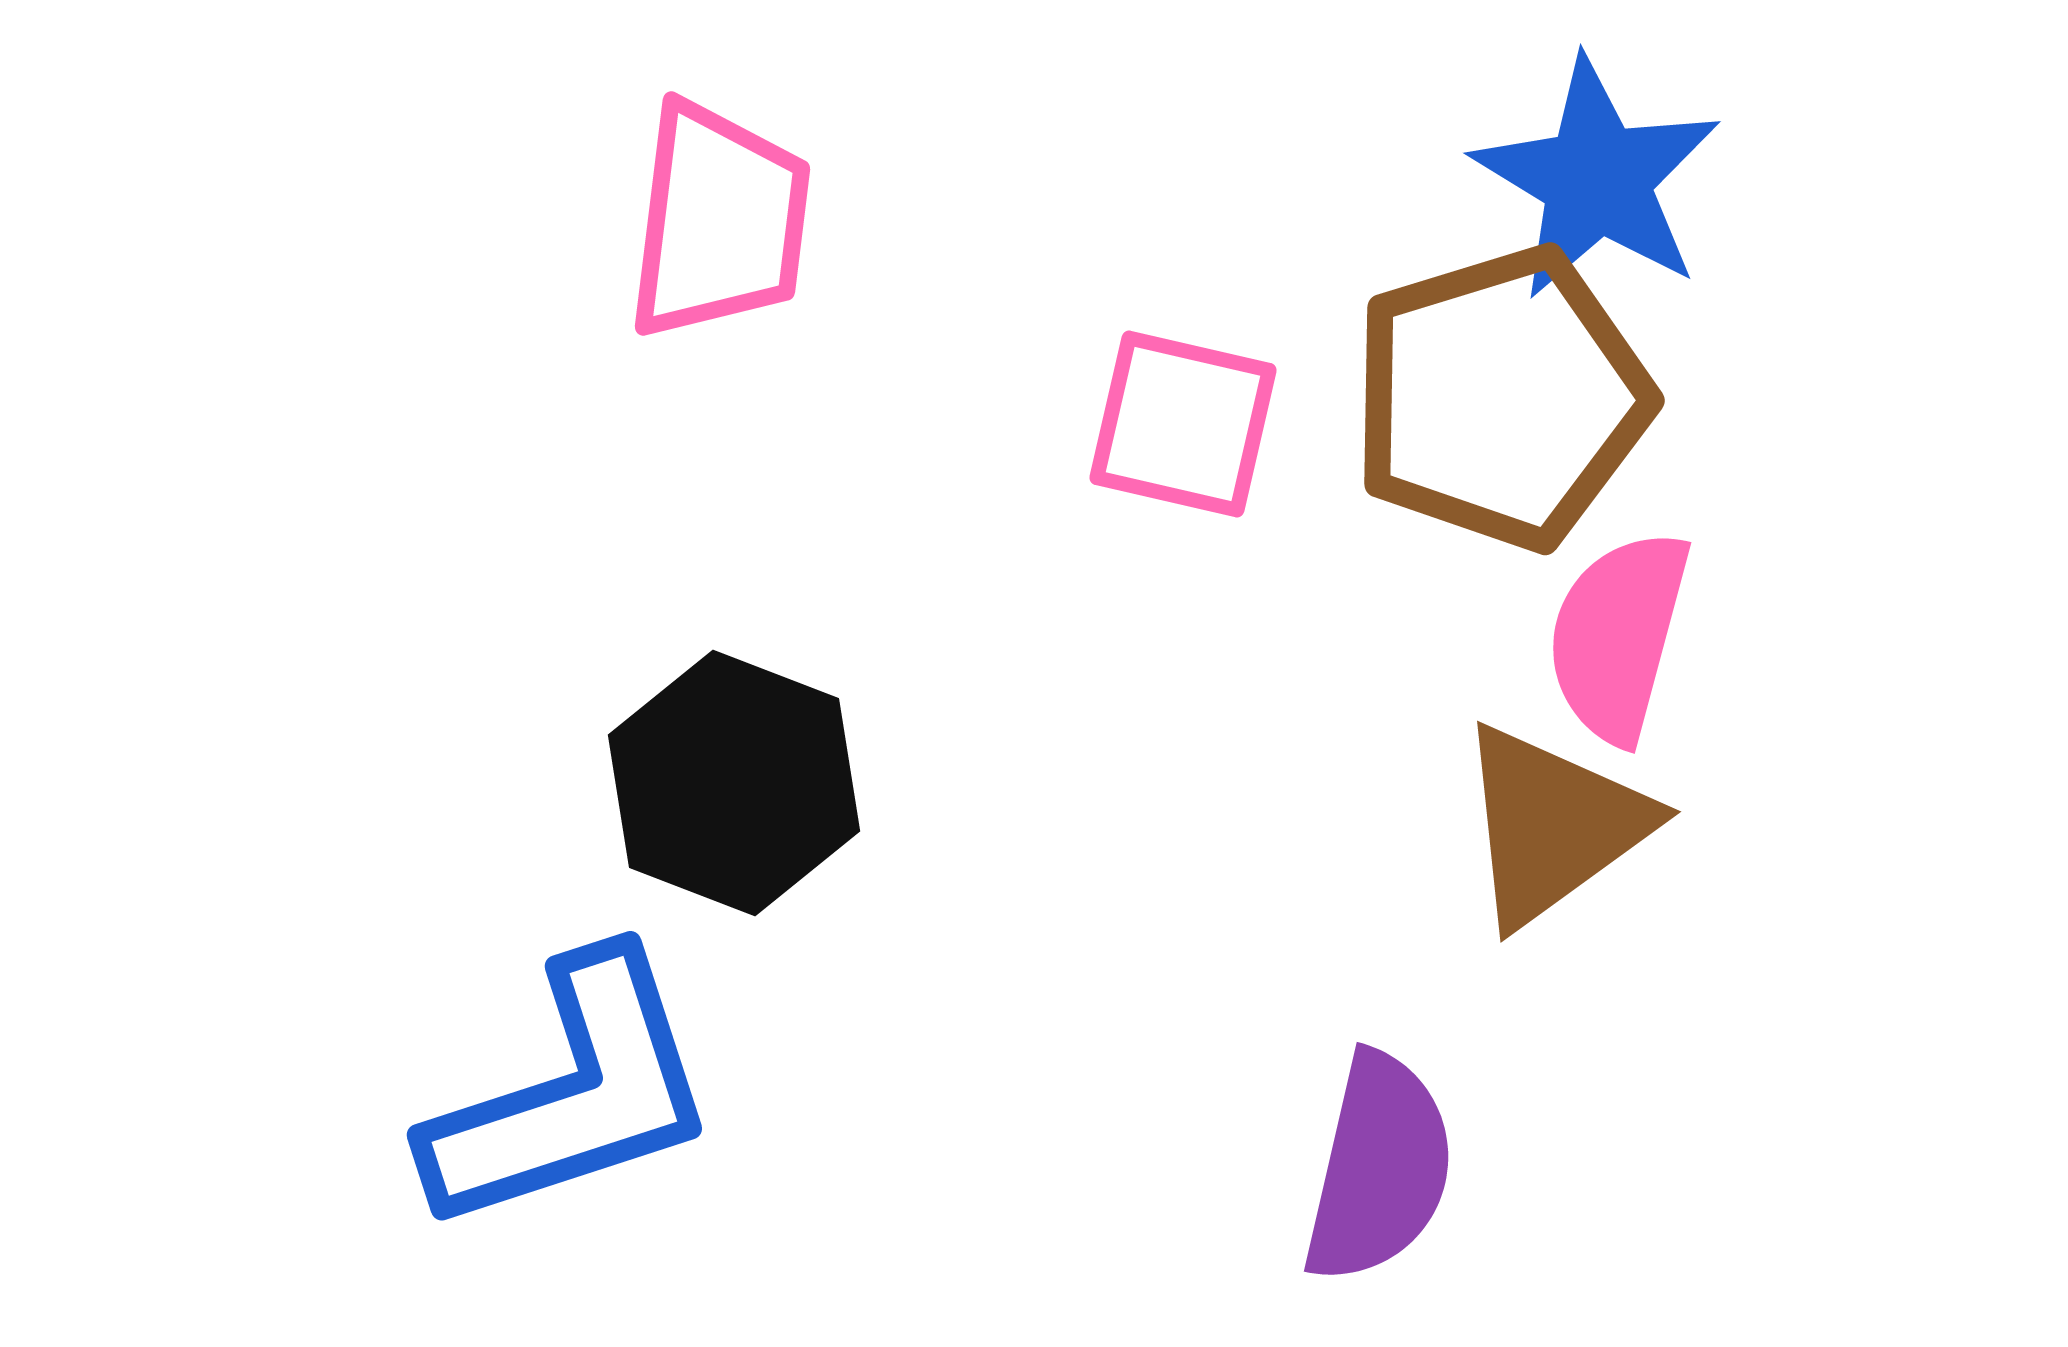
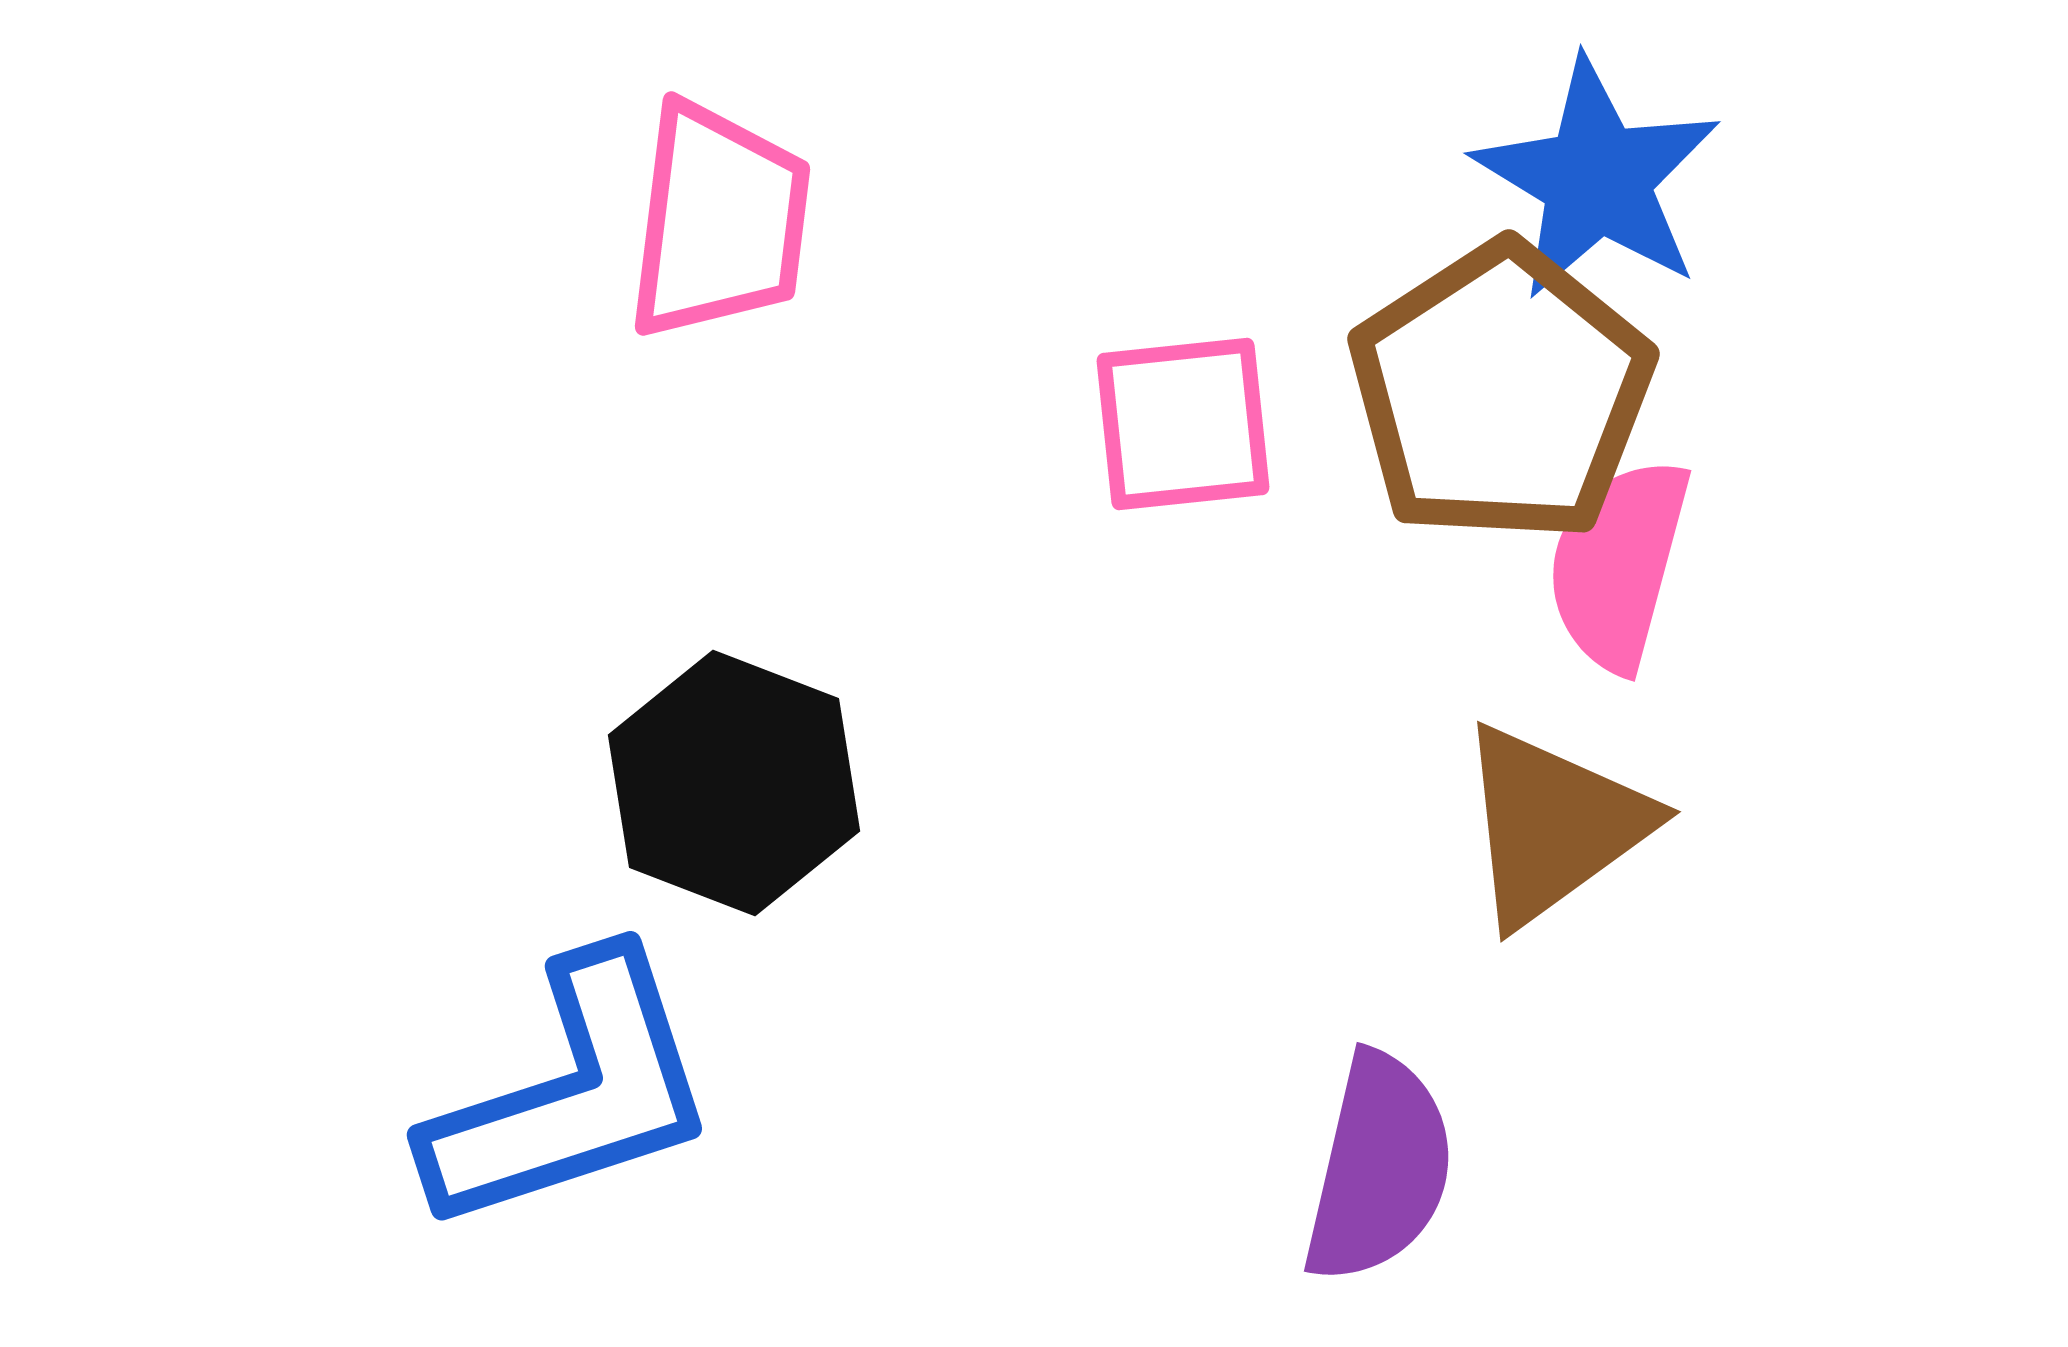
brown pentagon: moved 5 px up; rotated 16 degrees counterclockwise
pink square: rotated 19 degrees counterclockwise
pink semicircle: moved 72 px up
